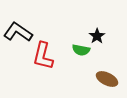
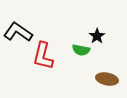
brown ellipse: rotated 15 degrees counterclockwise
